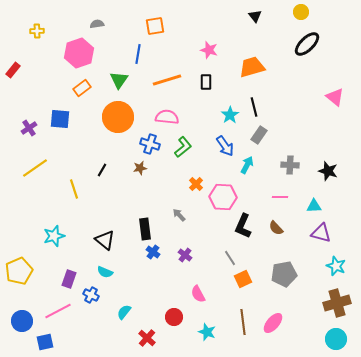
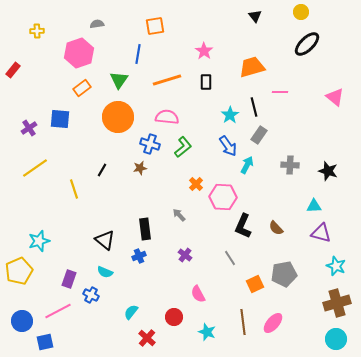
pink star at (209, 50): moved 5 px left, 1 px down; rotated 18 degrees clockwise
blue arrow at (225, 146): moved 3 px right
pink line at (280, 197): moved 105 px up
cyan star at (54, 236): moved 15 px left, 5 px down
blue cross at (153, 252): moved 14 px left, 4 px down; rotated 32 degrees clockwise
orange square at (243, 279): moved 12 px right, 5 px down
cyan semicircle at (124, 312): moved 7 px right
